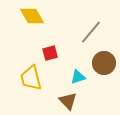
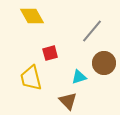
gray line: moved 1 px right, 1 px up
cyan triangle: moved 1 px right
